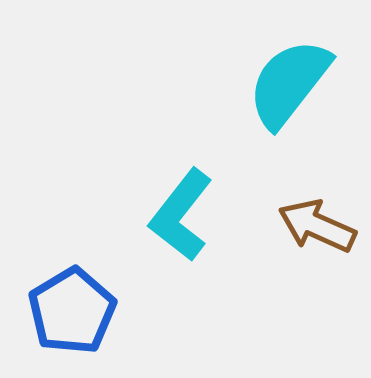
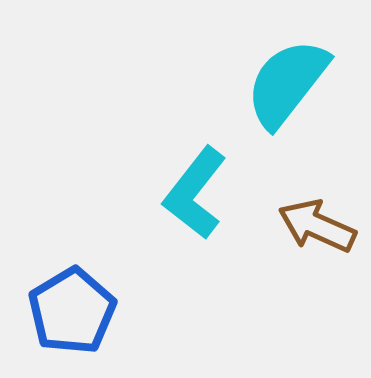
cyan semicircle: moved 2 px left
cyan L-shape: moved 14 px right, 22 px up
